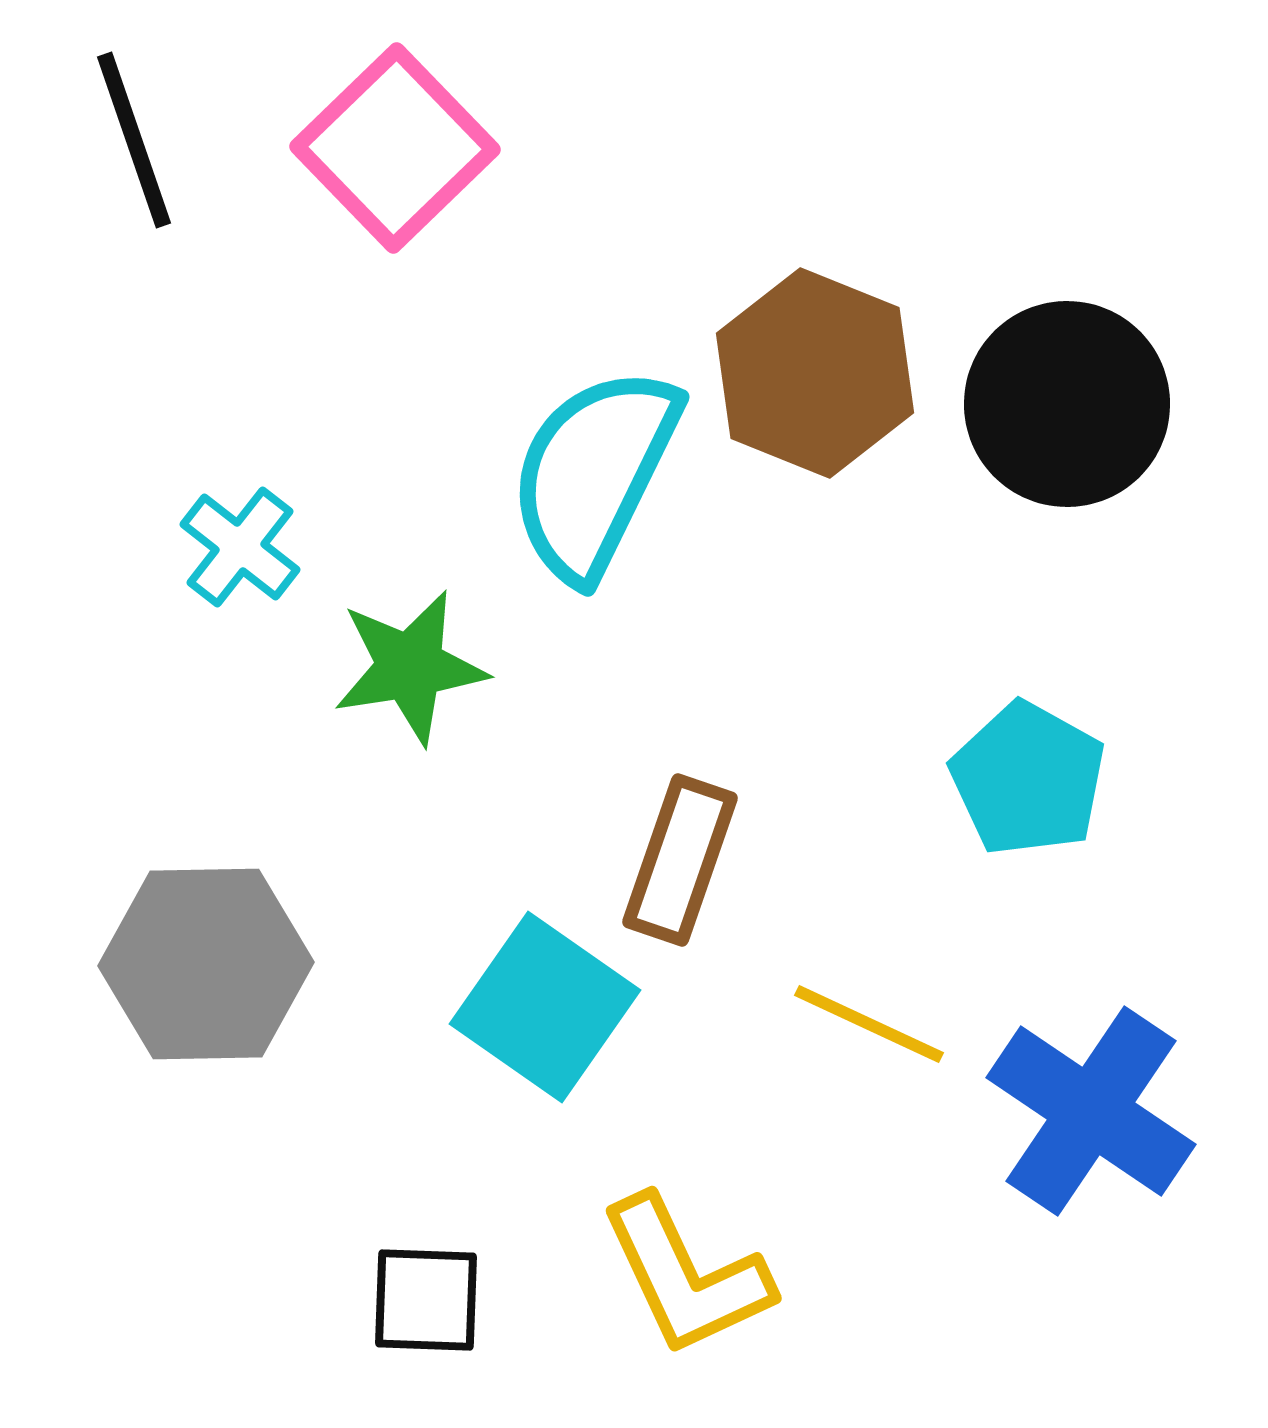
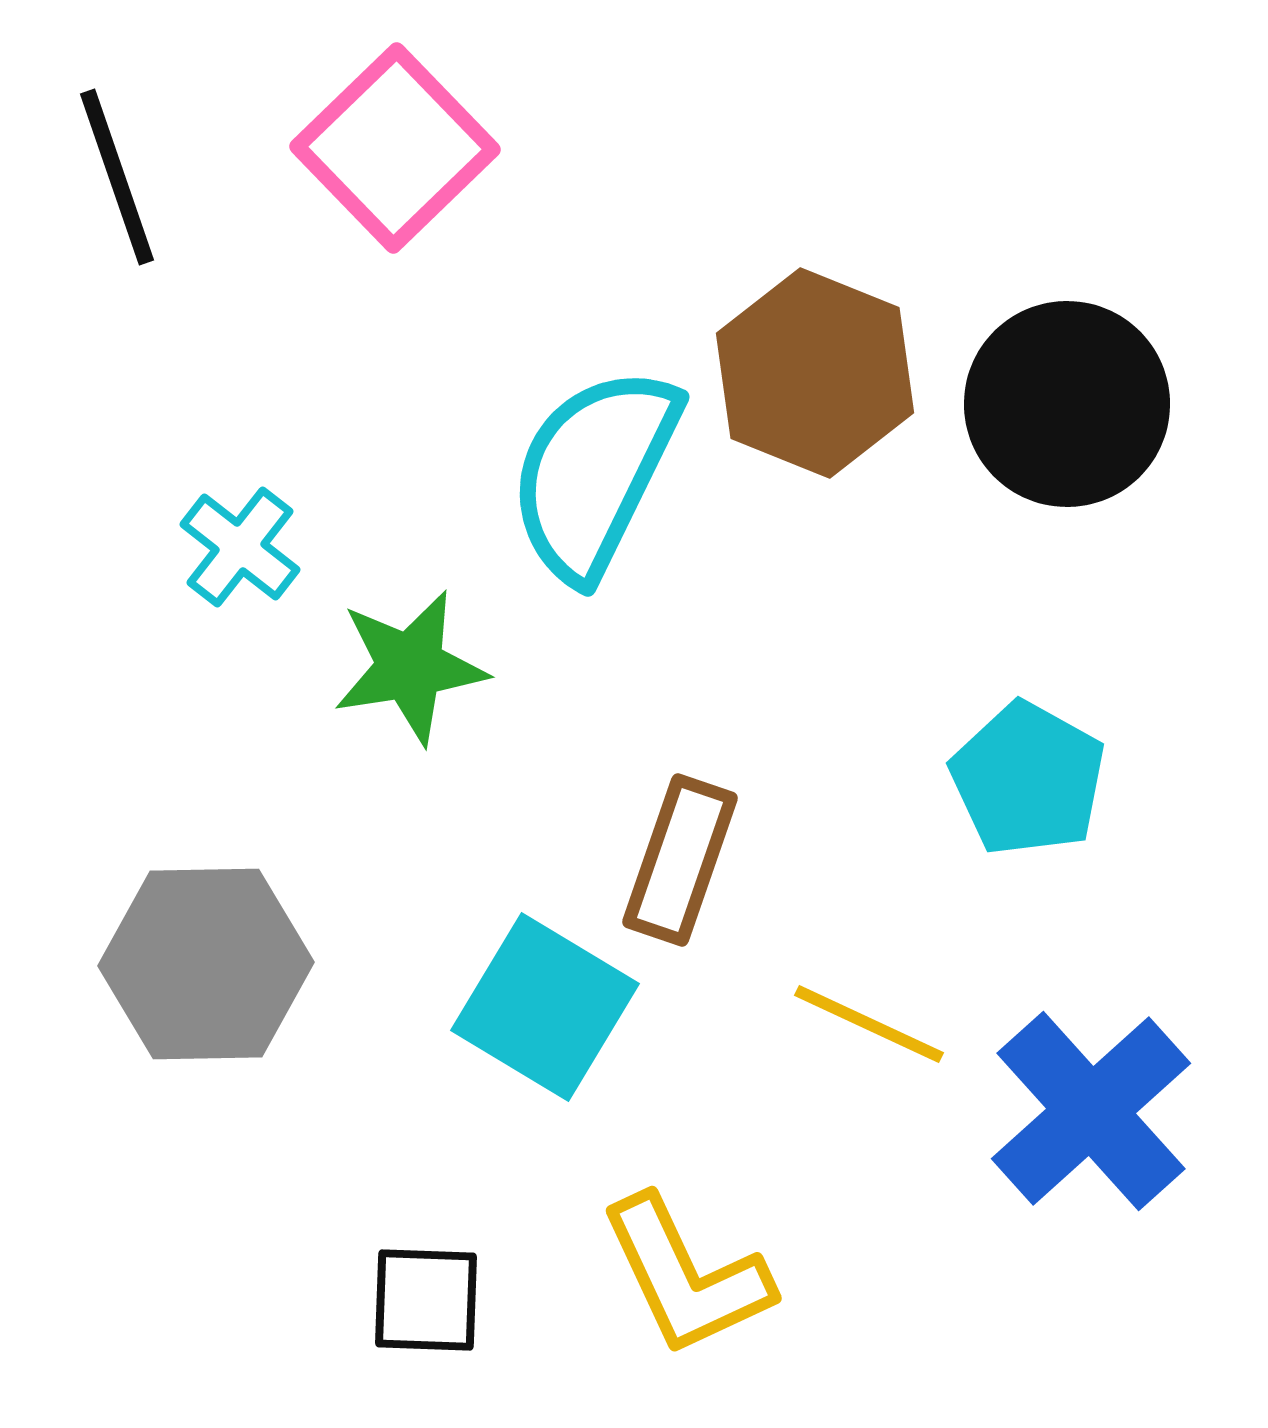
black line: moved 17 px left, 37 px down
cyan square: rotated 4 degrees counterclockwise
blue cross: rotated 14 degrees clockwise
